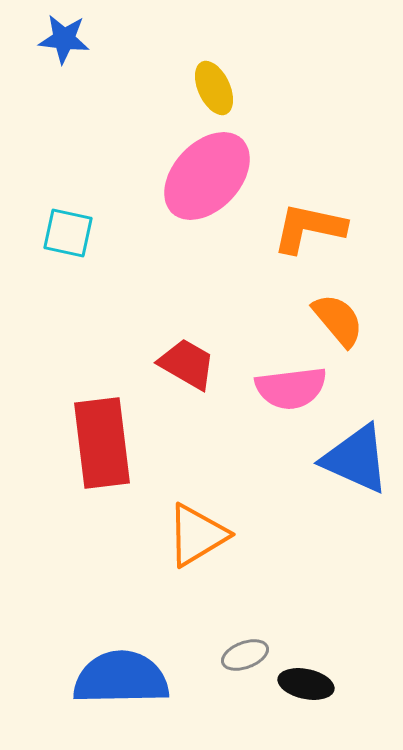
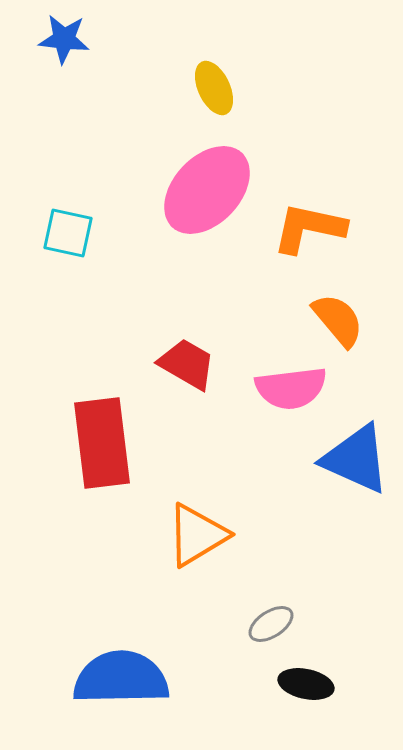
pink ellipse: moved 14 px down
gray ellipse: moved 26 px right, 31 px up; rotated 12 degrees counterclockwise
